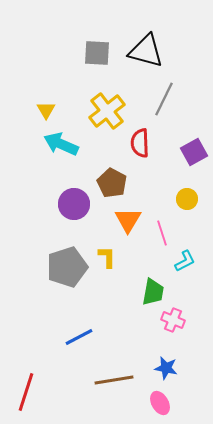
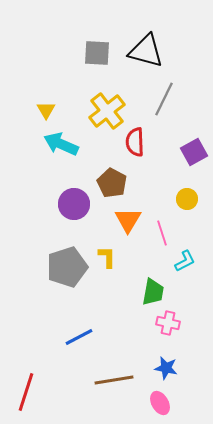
red semicircle: moved 5 px left, 1 px up
pink cross: moved 5 px left, 3 px down; rotated 10 degrees counterclockwise
